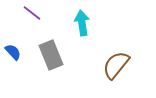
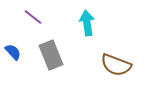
purple line: moved 1 px right, 4 px down
cyan arrow: moved 5 px right
brown semicircle: rotated 108 degrees counterclockwise
